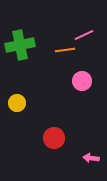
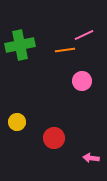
yellow circle: moved 19 px down
